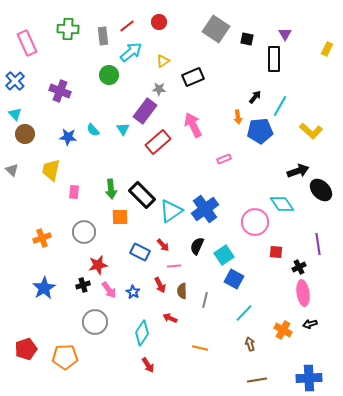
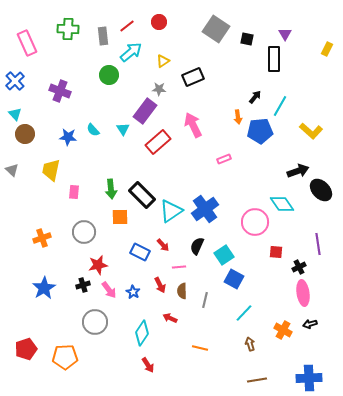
pink line at (174, 266): moved 5 px right, 1 px down
